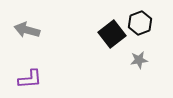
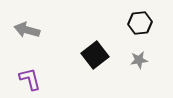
black hexagon: rotated 15 degrees clockwise
black square: moved 17 px left, 21 px down
purple L-shape: rotated 100 degrees counterclockwise
